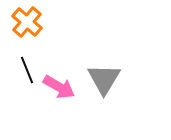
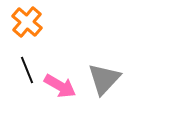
gray triangle: rotated 12 degrees clockwise
pink arrow: moved 1 px right, 1 px up
